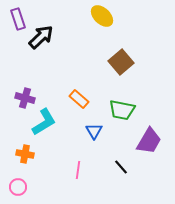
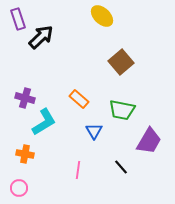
pink circle: moved 1 px right, 1 px down
